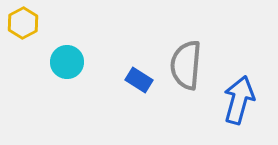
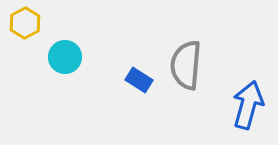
yellow hexagon: moved 2 px right
cyan circle: moved 2 px left, 5 px up
blue arrow: moved 9 px right, 5 px down
